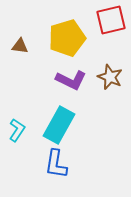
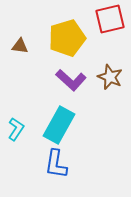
red square: moved 1 px left, 1 px up
purple L-shape: rotated 16 degrees clockwise
cyan L-shape: moved 1 px left, 1 px up
